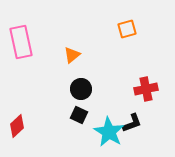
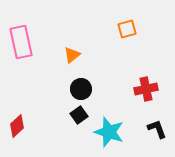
black square: rotated 30 degrees clockwise
black L-shape: moved 25 px right, 6 px down; rotated 90 degrees counterclockwise
cyan star: rotated 12 degrees counterclockwise
